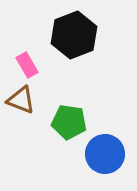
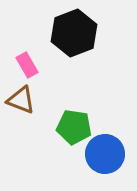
black hexagon: moved 2 px up
green pentagon: moved 5 px right, 5 px down
